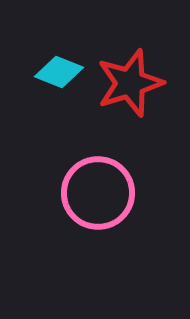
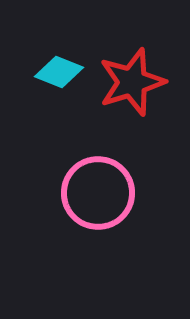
red star: moved 2 px right, 1 px up
